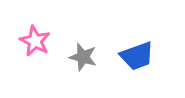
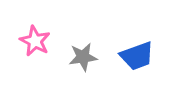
gray star: rotated 24 degrees counterclockwise
